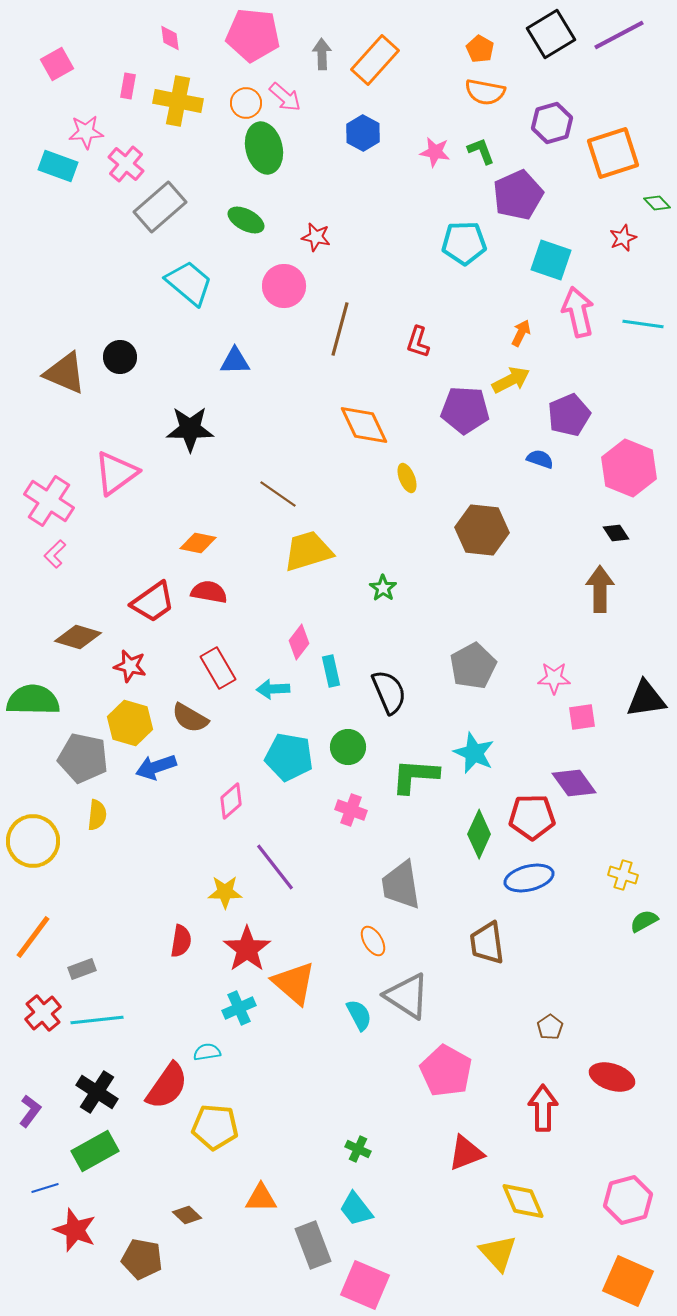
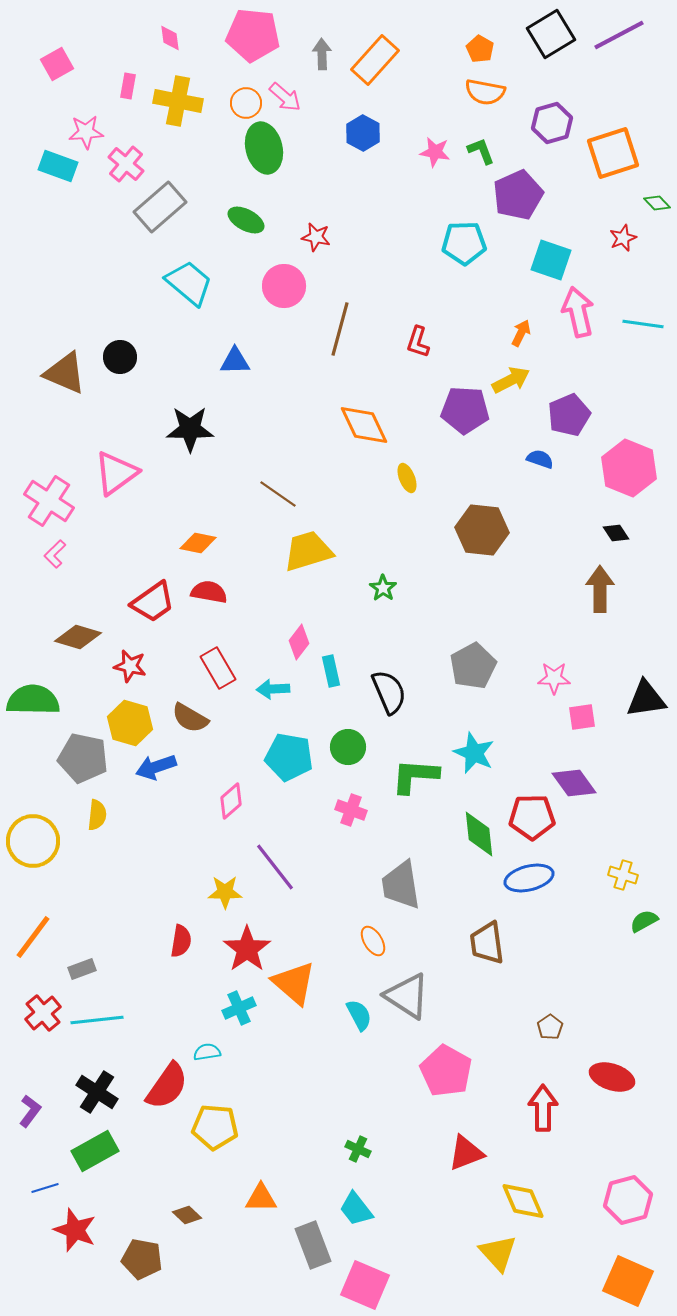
green diamond at (479, 834): rotated 30 degrees counterclockwise
